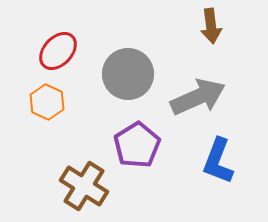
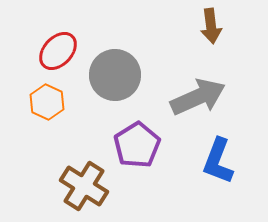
gray circle: moved 13 px left, 1 px down
